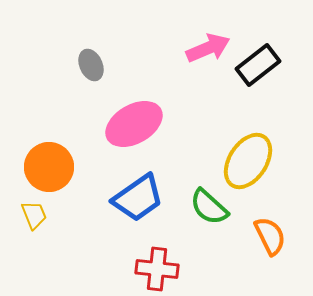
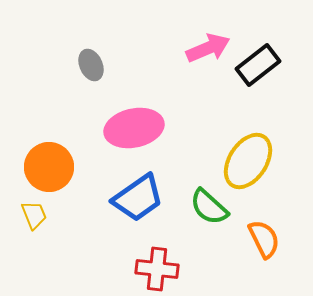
pink ellipse: moved 4 px down; rotated 18 degrees clockwise
orange semicircle: moved 6 px left, 3 px down
